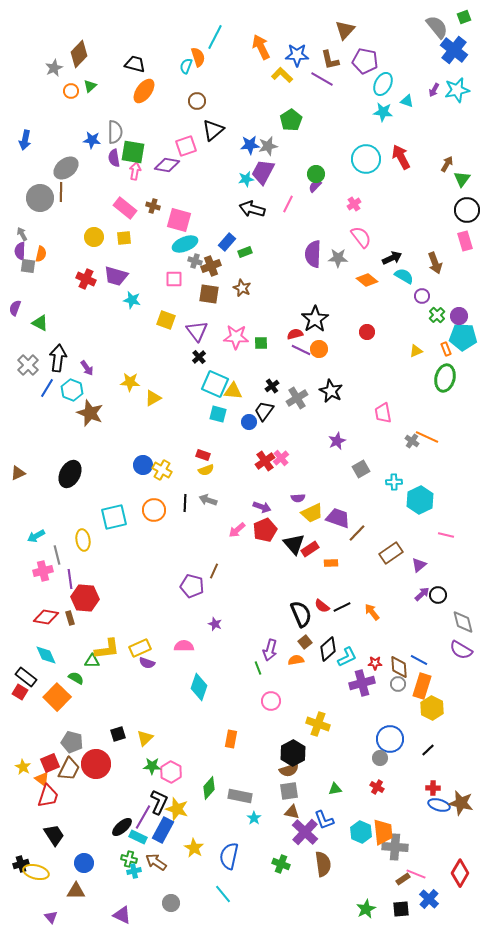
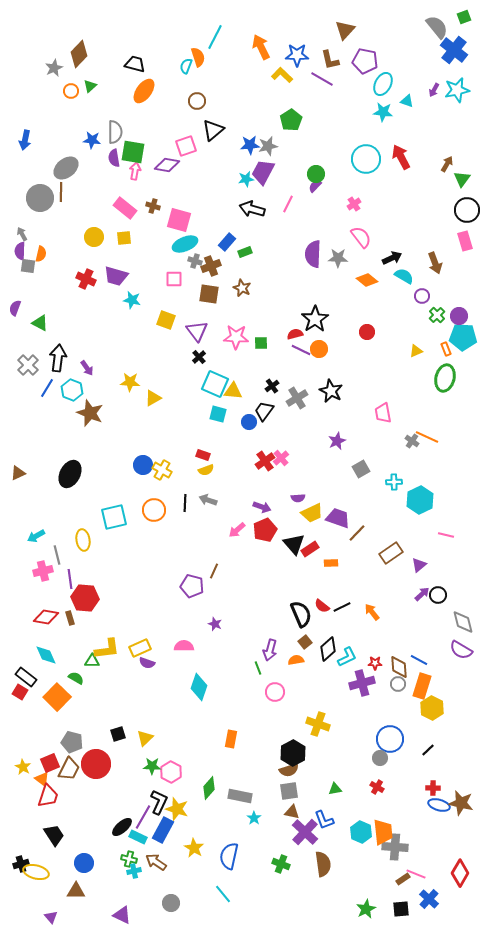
pink circle at (271, 701): moved 4 px right, 9 px up
